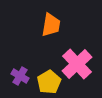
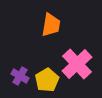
yellow pentagon: moved 2 px left, 2 px up
